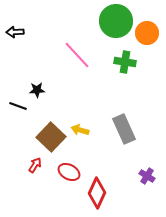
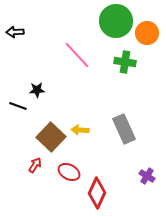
yellow arrow: rotated 12 degrees counterclockwise
